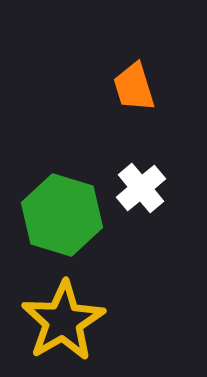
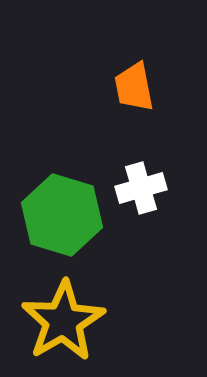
orange trapezoid: rotated 6 degrees clockwise
white cross: rotated 24 degrees clockwise
